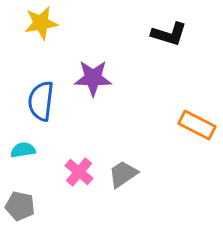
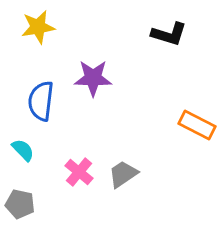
yellow star: moved 3 px left, 4 px down
cyan semicircle: rotated 55 degrees clockwise
gray pentagon: moved 2 px up
